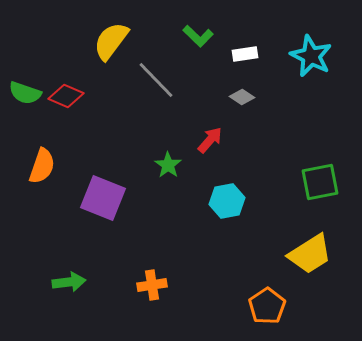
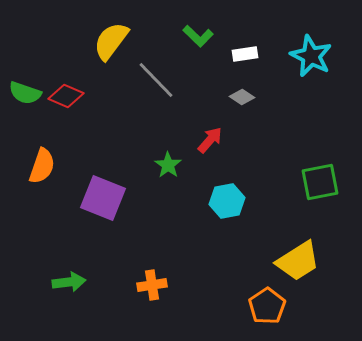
yellow trapezoid: moved 12 px left, 7 px down
